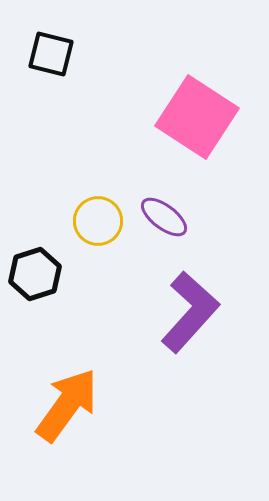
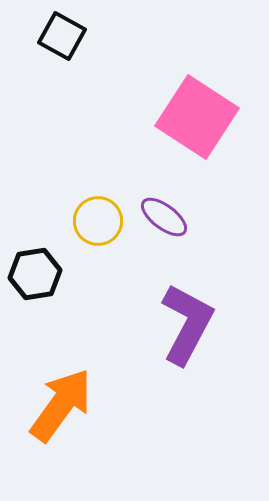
black square: moved 11 px right, 18 px up; rotated 15 degrees clockwise
black hexagon: rotated 9 degrees clockwise
purple L-shape: moved 3 px left, 12 px down; rotated 14 degrees counterclockwise
orange arrow: moved 6 px left
